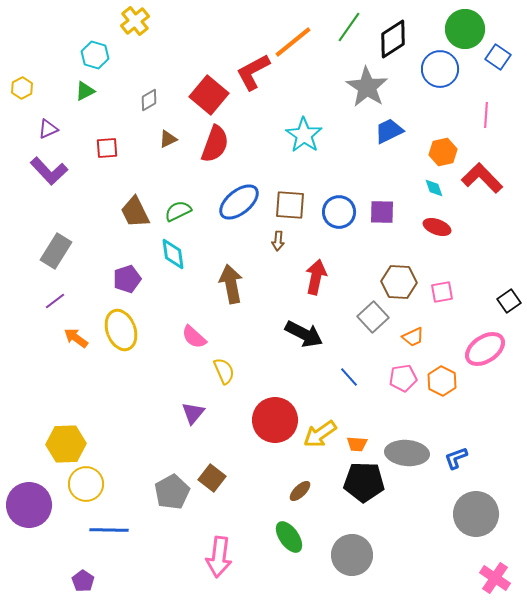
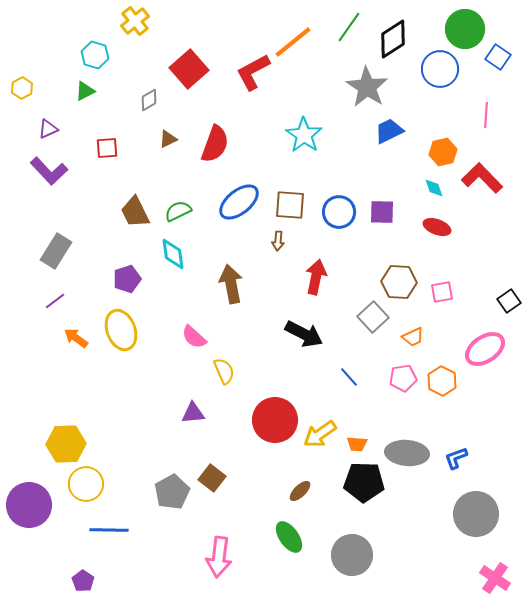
red square at (209, 95): moved 20 px left, 26 px up; rotated 9 degrees clockwise
purple triangle at (193, 413): rotated 45 degrees clockwise
